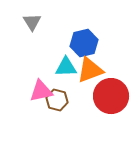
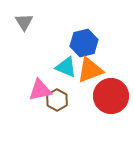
gray triangle: moved 8 px left
cyan triangle: rotated 25 degrees clockwise
pink triangle: moved 1 px left, 1 px up
brown hexagon: rotated 15 degrees clockwise
